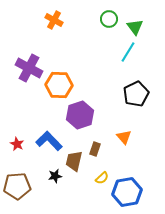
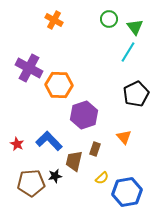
purple hexagon: moved 4 px right
brown pentagon: moved 14 px right, 3 px up
